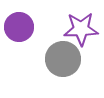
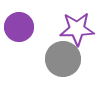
purple star: moved 4 px left
